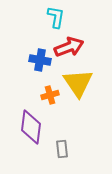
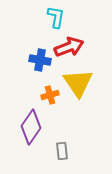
purple diamond: rotated 28 degrees clockwise
gray rectangle: moved 2 px down
